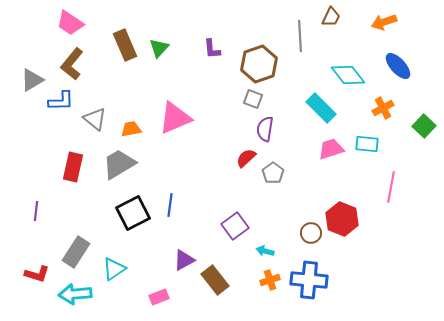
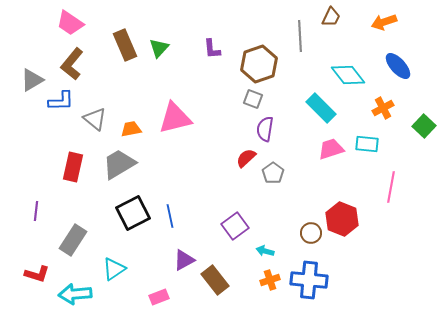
pink triangle at (175, 118): rotated 9 degrees clockwise
blue line at (170, 205): moved 11 px down; rotated 20 degrees counterclockwise
gray rectangle at (76, 252): moved 3 px left, 12 px up
